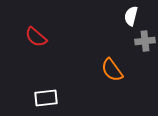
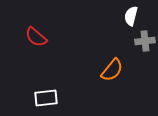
orange semicircle: rotated 105 degrees counterclockwise
